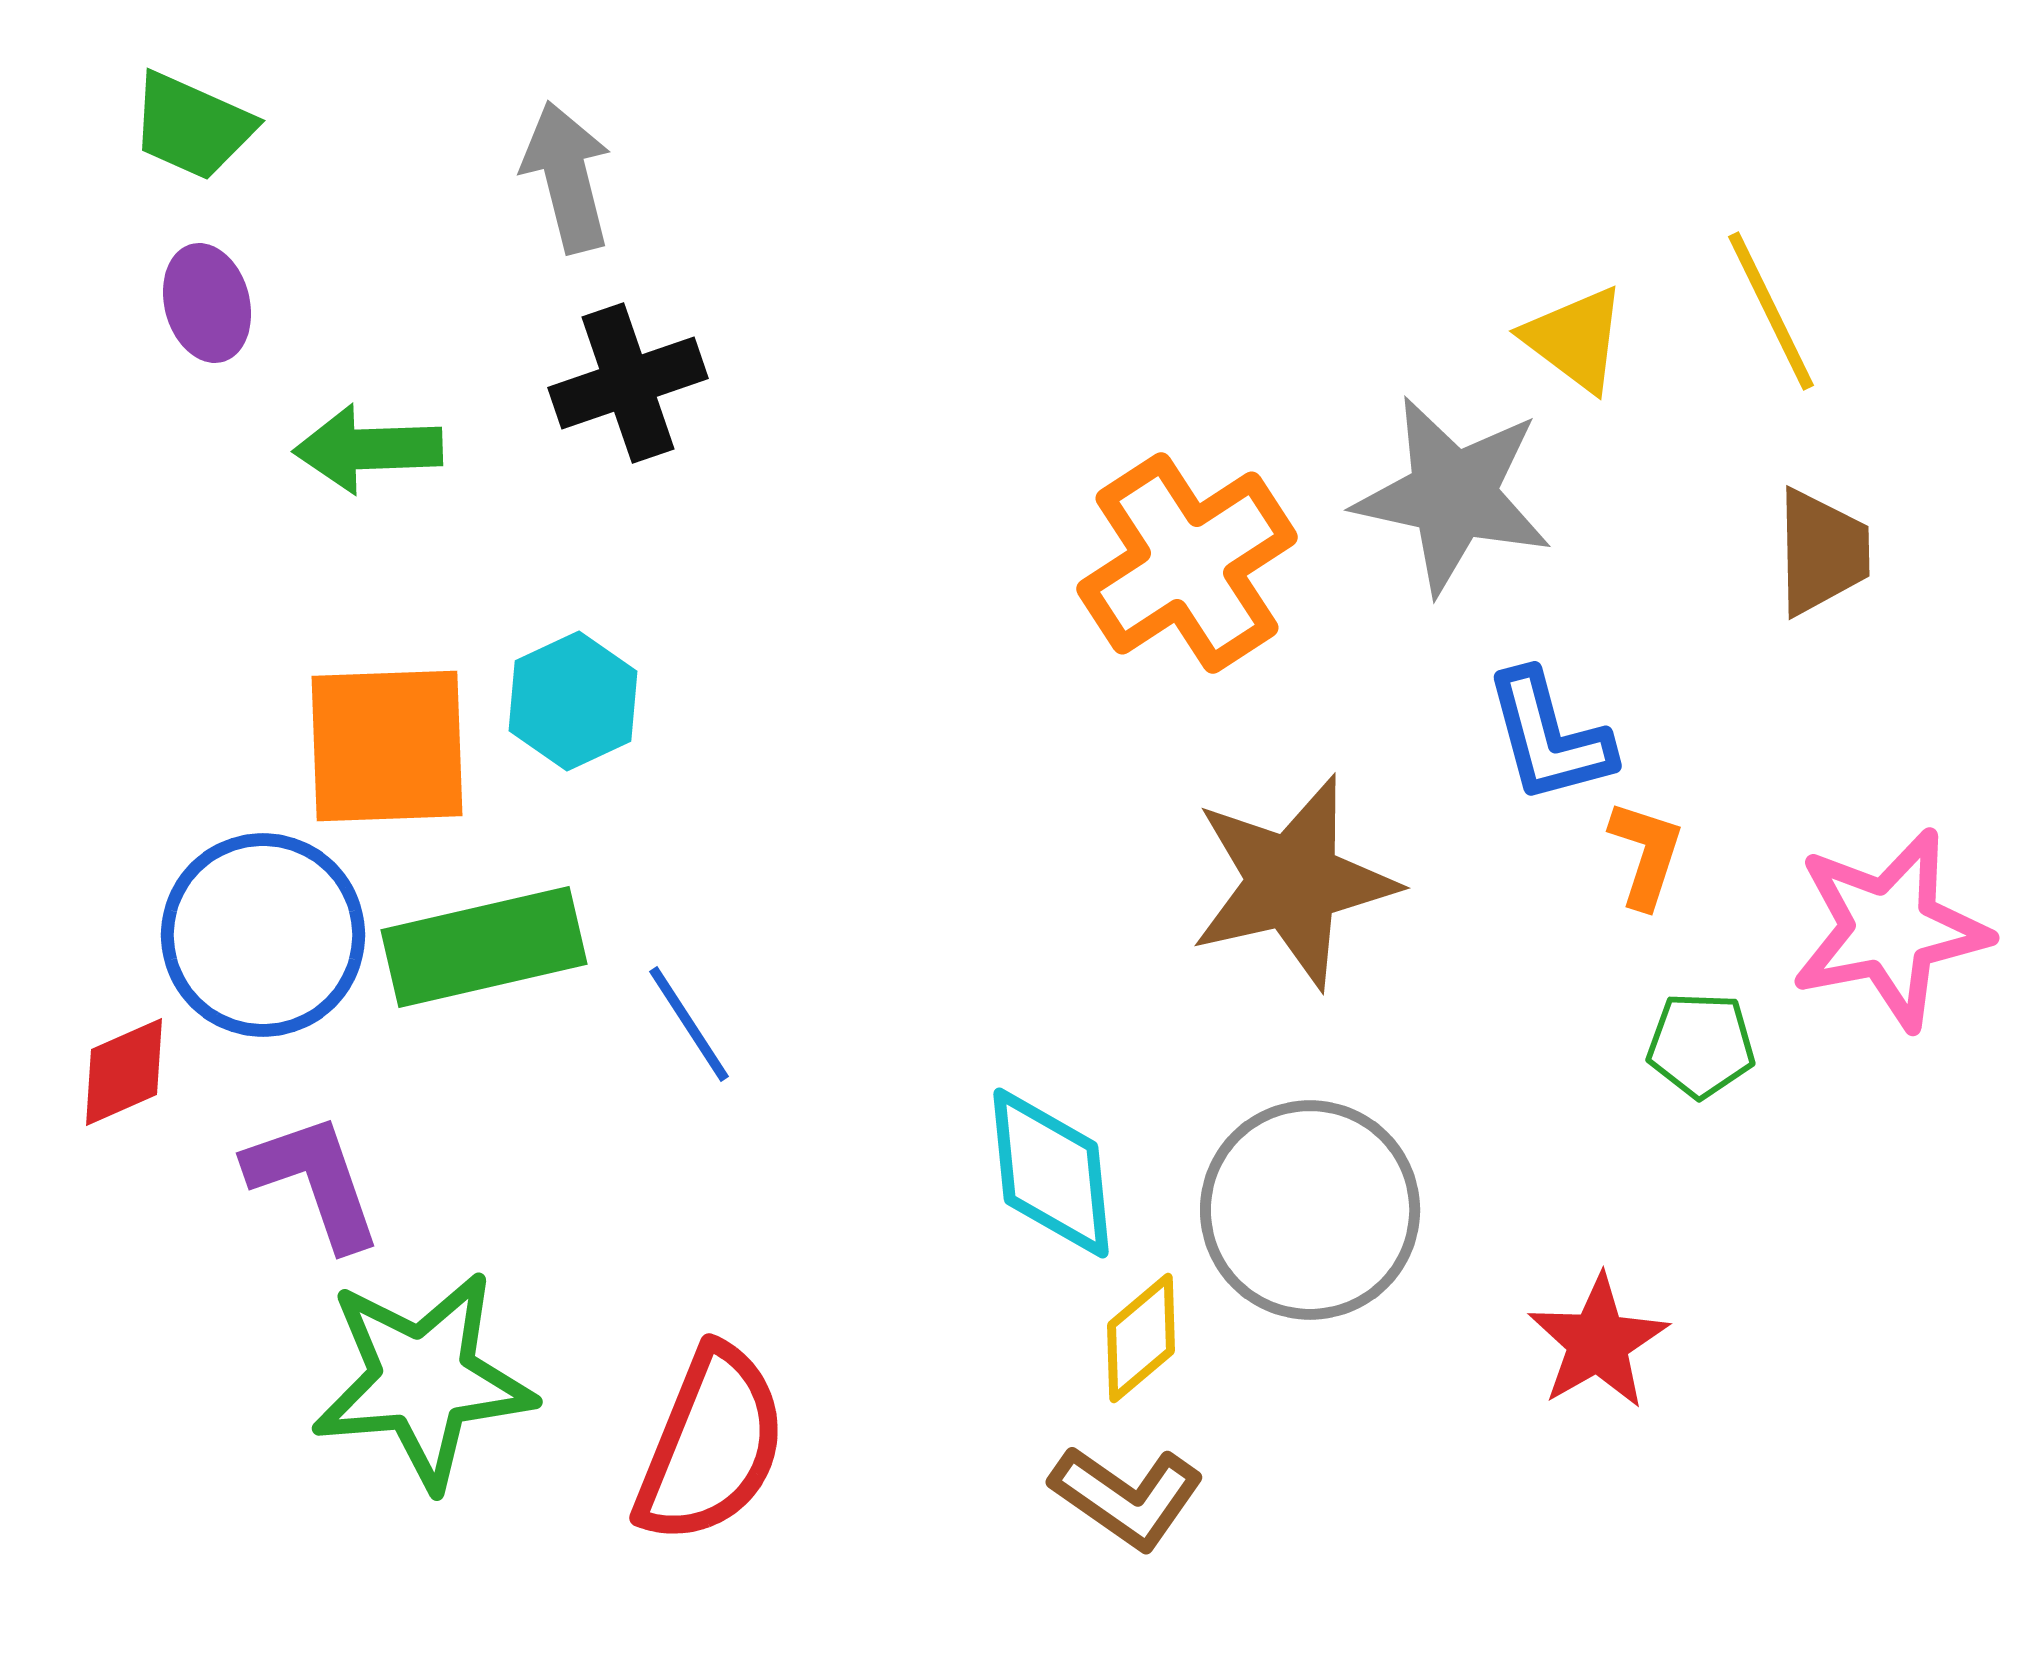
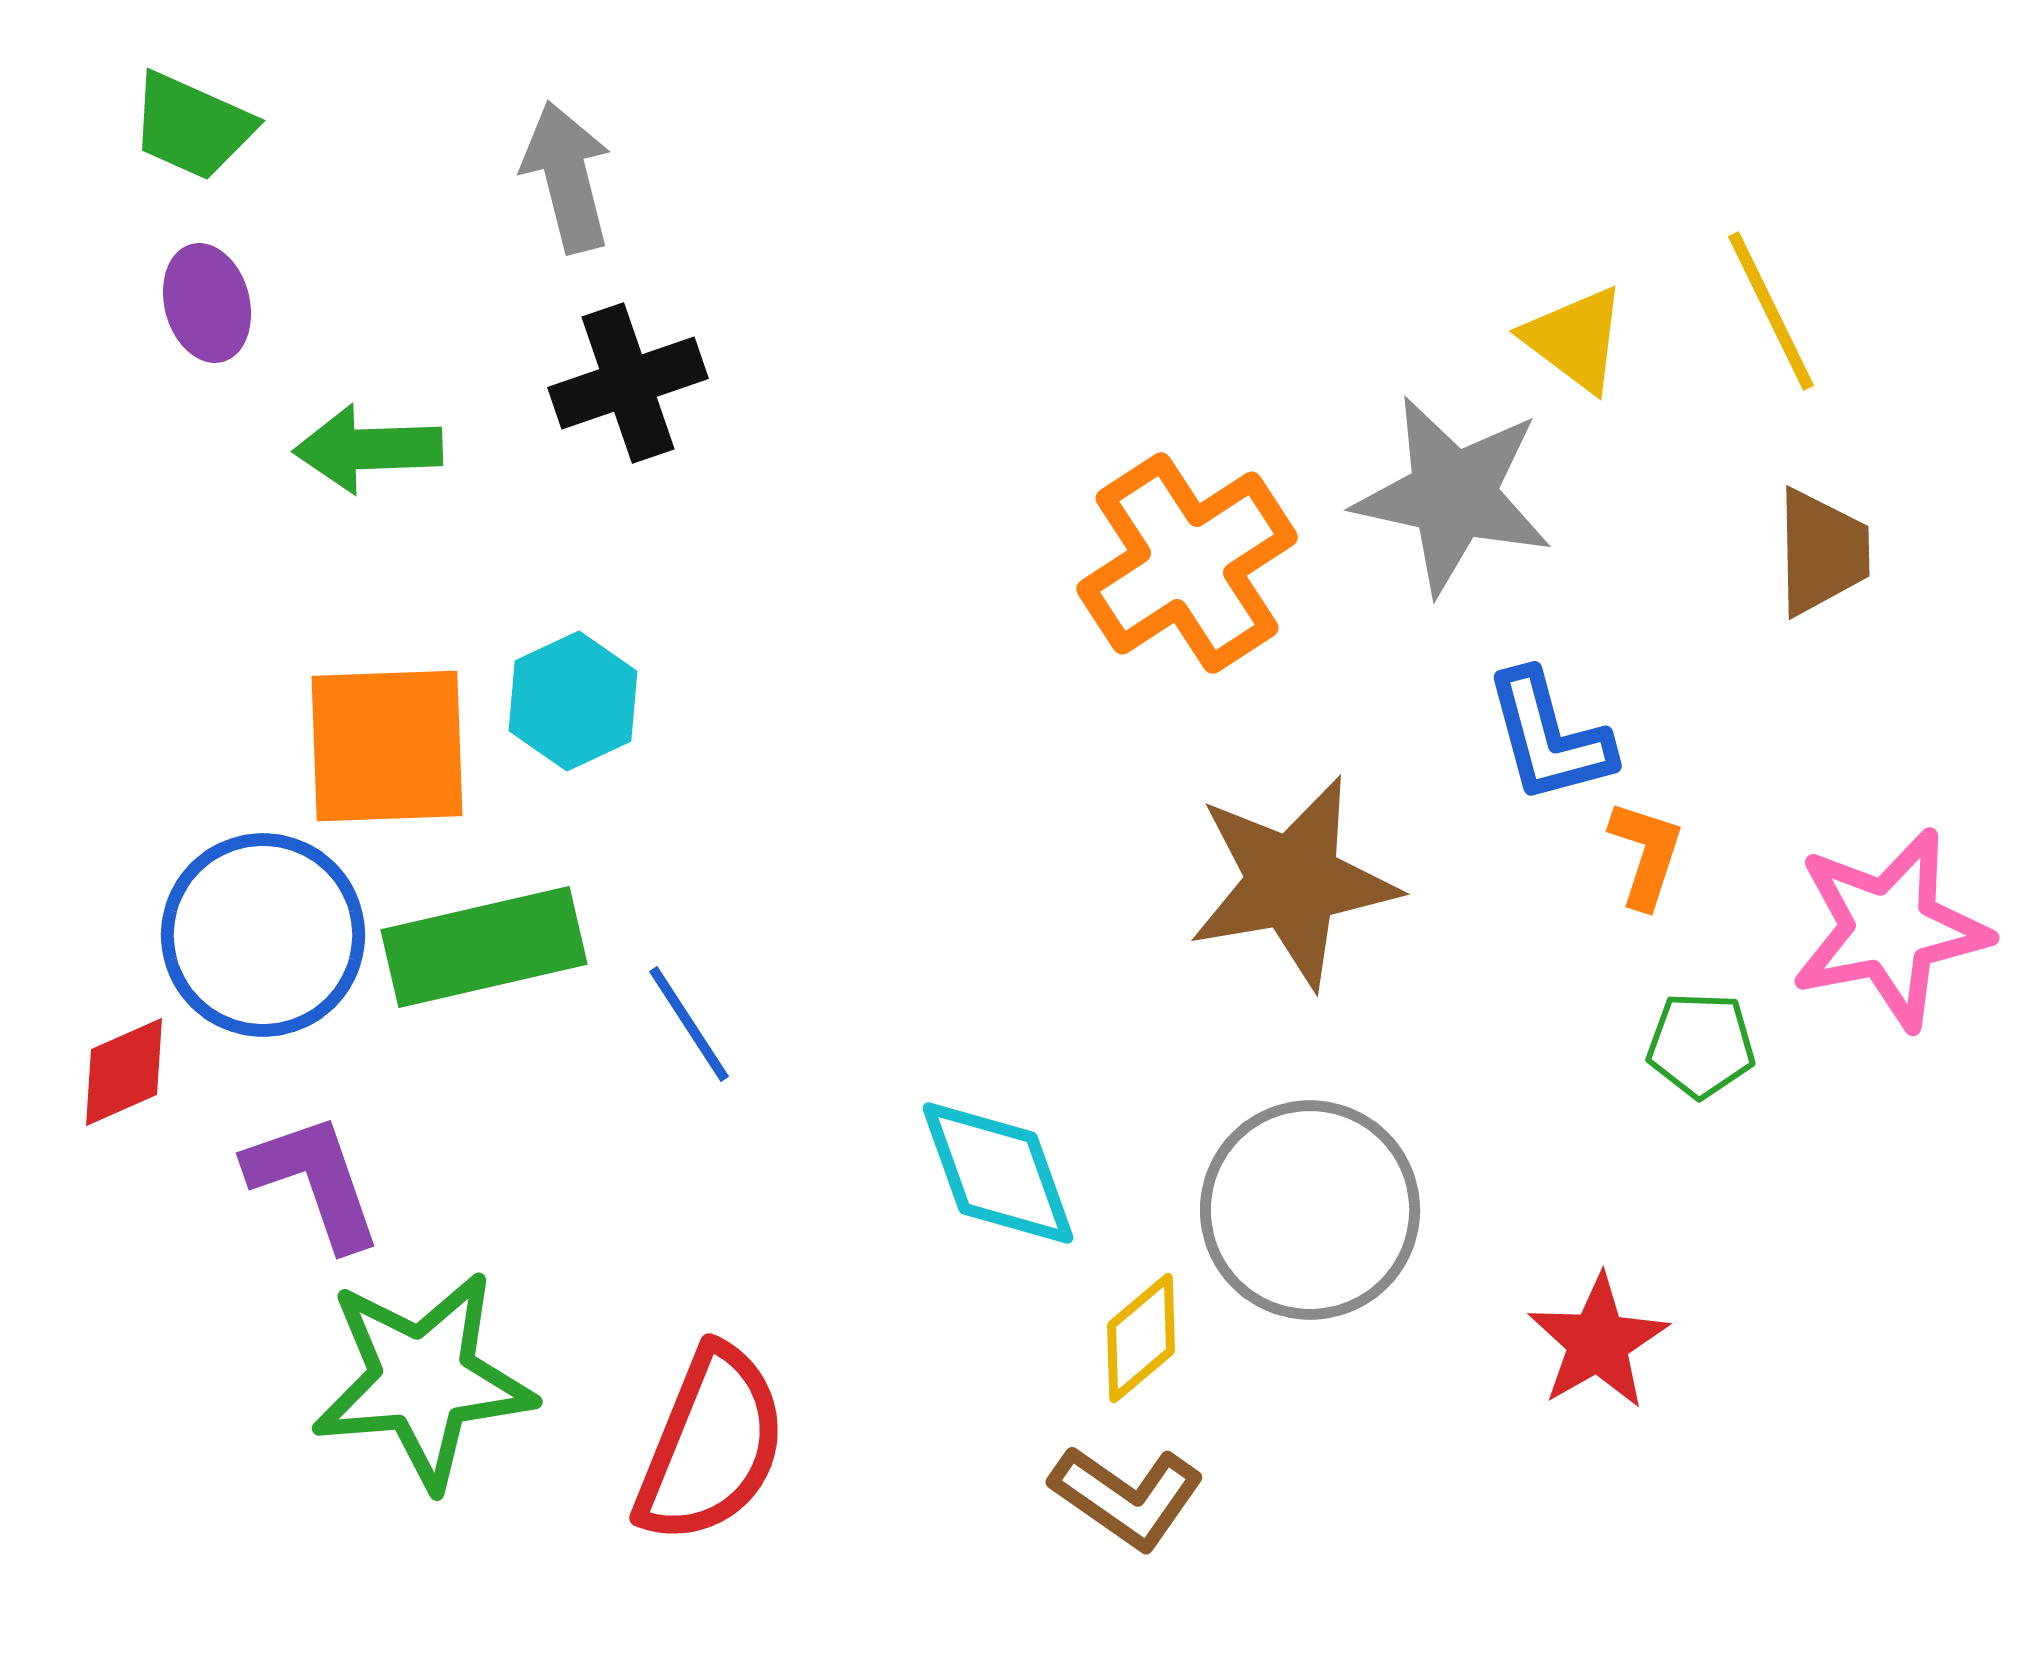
brown star: rotated 3 degrees clockwise
cyan diamond: moved 53 px left; rotated 14 degrees counterclockwise
